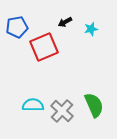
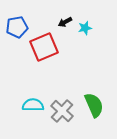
cyan star: moved 6 px left, 1 px up
